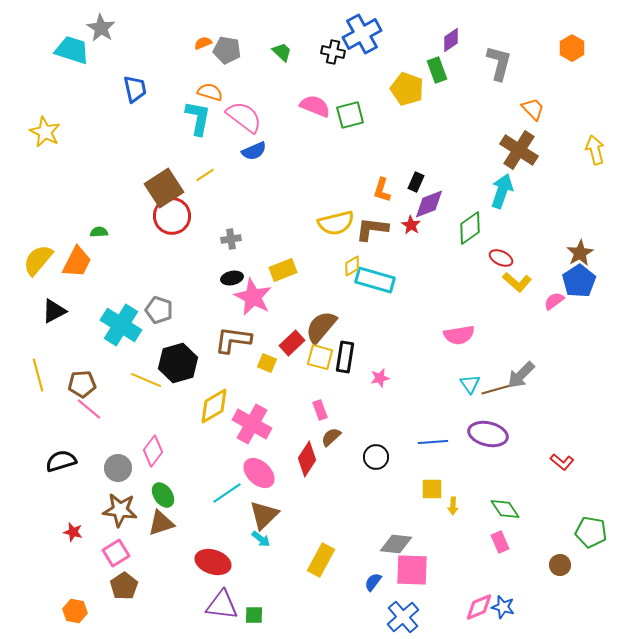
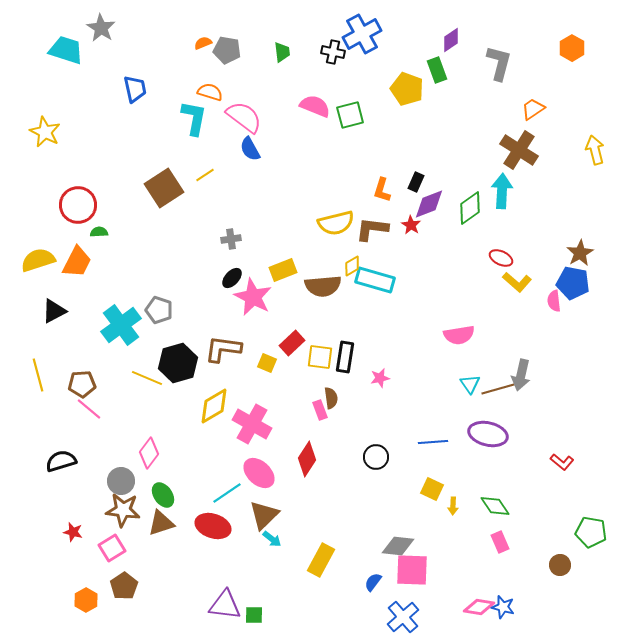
cyan trapezoid at (72, 50): moved 6 px left
green trapezoid at (282, 52): rotated 40 degrees clockwise
orange trapezoid at (533, 109): rotated 80 degrees counterclockwise
cyan L-shape at (198, 118): moved 4 px left
blue semicircle at (254, 151): moved 4 px left, 2 px up; rotated 85 degrees clockwise
cyan arrow at (502, 191): rotated 16 degrees counterclockwise
red circle at (172, 216): moved 94 px left, 11 px up
green diamond at (470, 228): moved 20 px up
yellow semicircle at (38, 260): rotated 32 degrees clockwise
black ellipse at (232, 278): rotated 35 degrees counterclockwise
blue pentagon at (579, 281): moved 6 px left, 2 px down; rotated 28 degrees counterclockwise
pink semicircle at (554, 301): rotated 60 degrees counterclockwise
cyan cross at (121, 325): rotated 21 degrees clockwise
brown semicircle at (321, 327): moved 2 px right, 41 px up; rotated 135 degrees counterclockwise
brown L-shape at (233, 340): moved 10 px left, 9 px down
yellow square at (320, 357): rotated 8 degrees counterclockwise
gray arrow at (521, 375): rotated 32 degrees counterclockwise
yellow line at (146, 380): moved 1 px right, 2 px up
brown semicircle at (331, 437): moved 39 px up; rotated 125 degrees clockwise
pink diamond at (153, 451): moved 4 px left, 2 px down
gray circle at (118, 468): moved 3 px right, 13 px down
yellow square at (432, 489): rotated 25 degrees clockwise
green diamond at (505, 509): moved 10 px left, 3 px up
brown star at (120, 510): moved 3 px right
cyan arrow at (261, 539): moved 11 px right
gray diamond at (396, 544): moved 2 px right, 2 px down
pink square at (116, 553): moved 4 px left, 5 px up
red ellipse at (213, 562): moved 36 px up
purple triangle at (222, 605): moved 3 px right
pink diamond at (479, 607): rotated 32 degrees clockwise
orange hexagon at (75, 611): moved 11 px right, 11 px up; rotated 20 degrees clockwise
